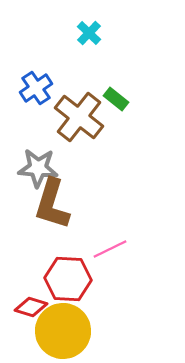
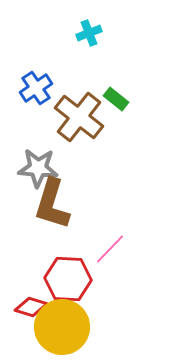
cyan cross: rotated 25 degrees clockwise
pink line: rotated 20 degrees counterclockwise
yellow circle: moved 1 px left, 4 px up
